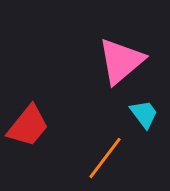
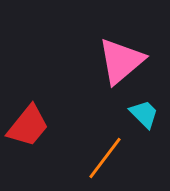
cyan trapezoid: rotated 8 degrees counterclockwise
